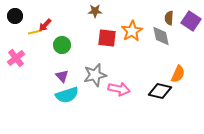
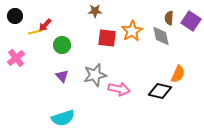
cyan semicircle: moved 4 px left, 23 px down
